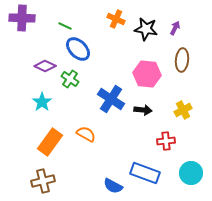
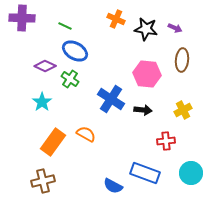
purple arrow: rotated 88 degrees clockwise
blue ellipse: moved 3 px left, 2 px down; rotated 15 degrees counterclockwise
orange rectangle: moved 3 px right
